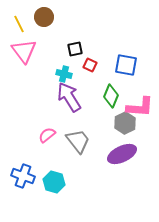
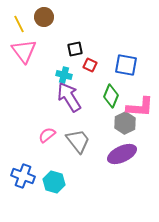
cyan cross: moved 1 px down
